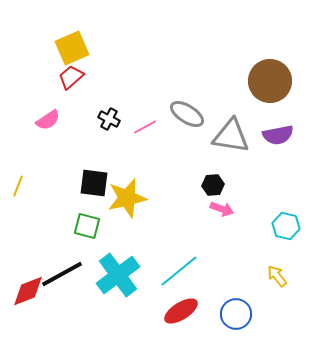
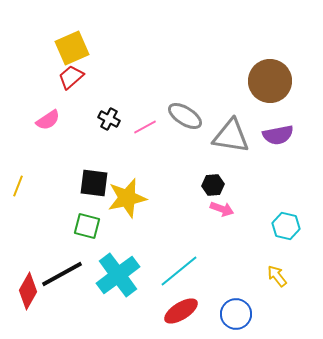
gray ellipse: moved 2 px left, 2 px down
red diamond: rotated 39 degrees counterclockwise
